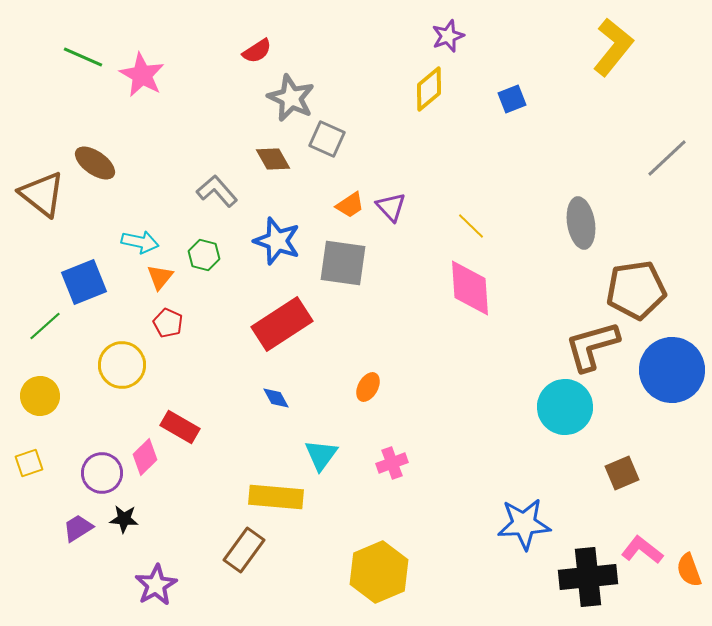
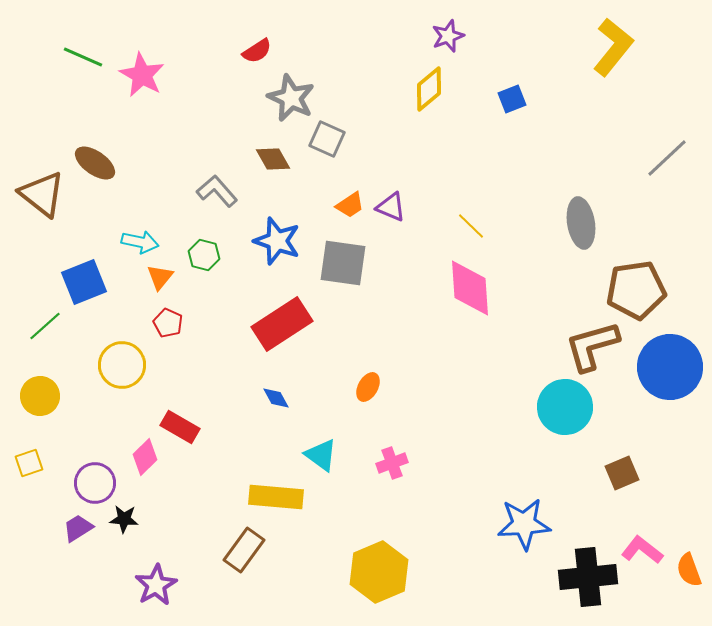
purple triangle at (391, 207): rotated 24 degrees counterclockwise
blue circle at (672, 370): moved 2 px left, 3 px up
cyan triangle at (321, 455): rotated 30 degrees counterclockwise
purple circle at (102, 473): moved 7 px left, 10 px down
